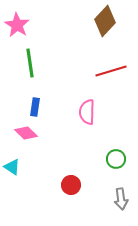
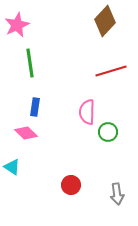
pink star: rotated 15 degrees clockwise
green circle: moved 8 px left, 27 px up
gray arrow: moved 4 px left, 5 px up
